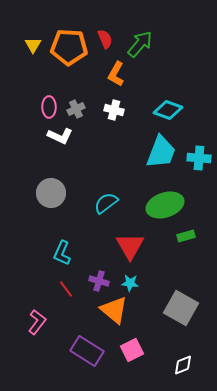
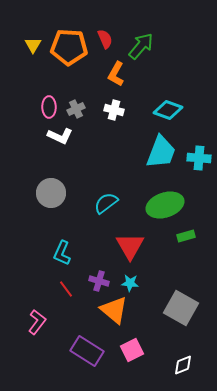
green arrow: moved 1 px right, 2 px down
